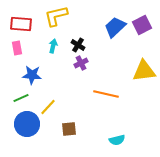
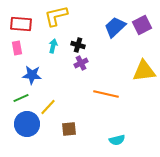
black cross: rotated 16 degrees counterclockwise
